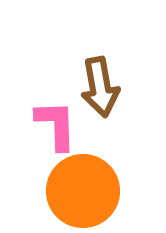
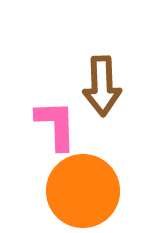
brown arrow: moved 2 px right, 1 px up; rotated 8 degrees clockwise
